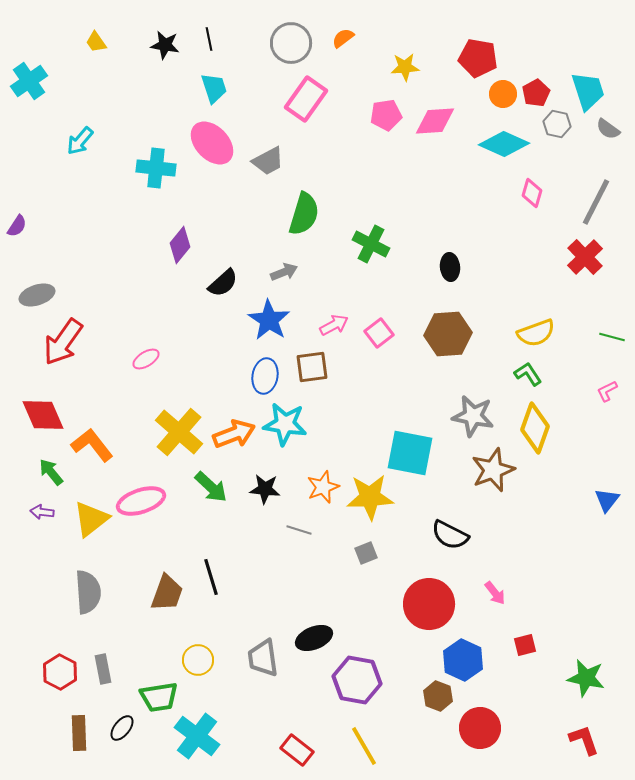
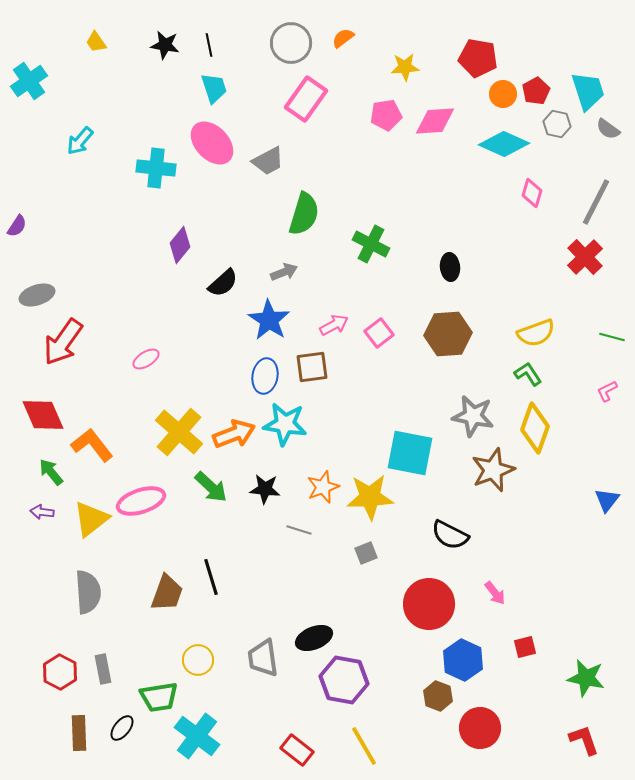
black line at (209, 39): moved 6 px down
red pentagon at (536, 93): moved 2 px up
red square at (525, 645): moved 2 px down
purple hexagon at (357, 680): moved 13 px left
